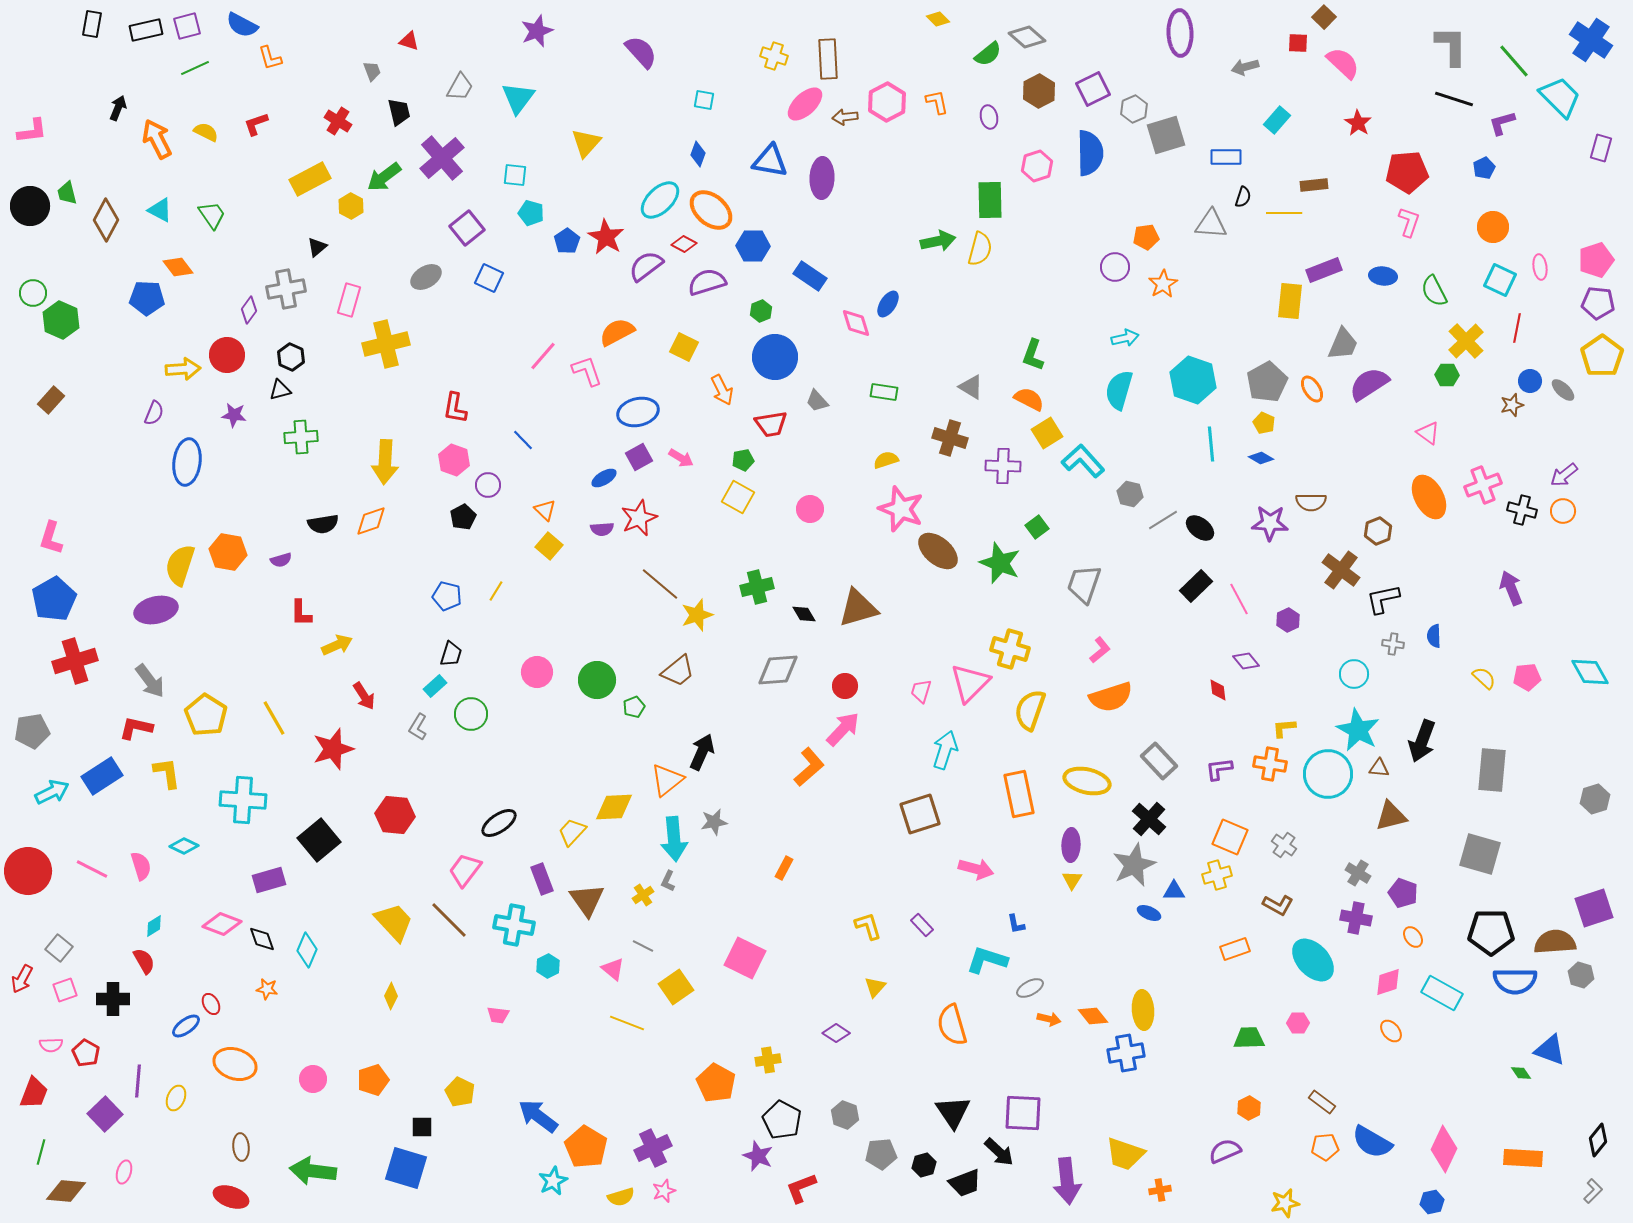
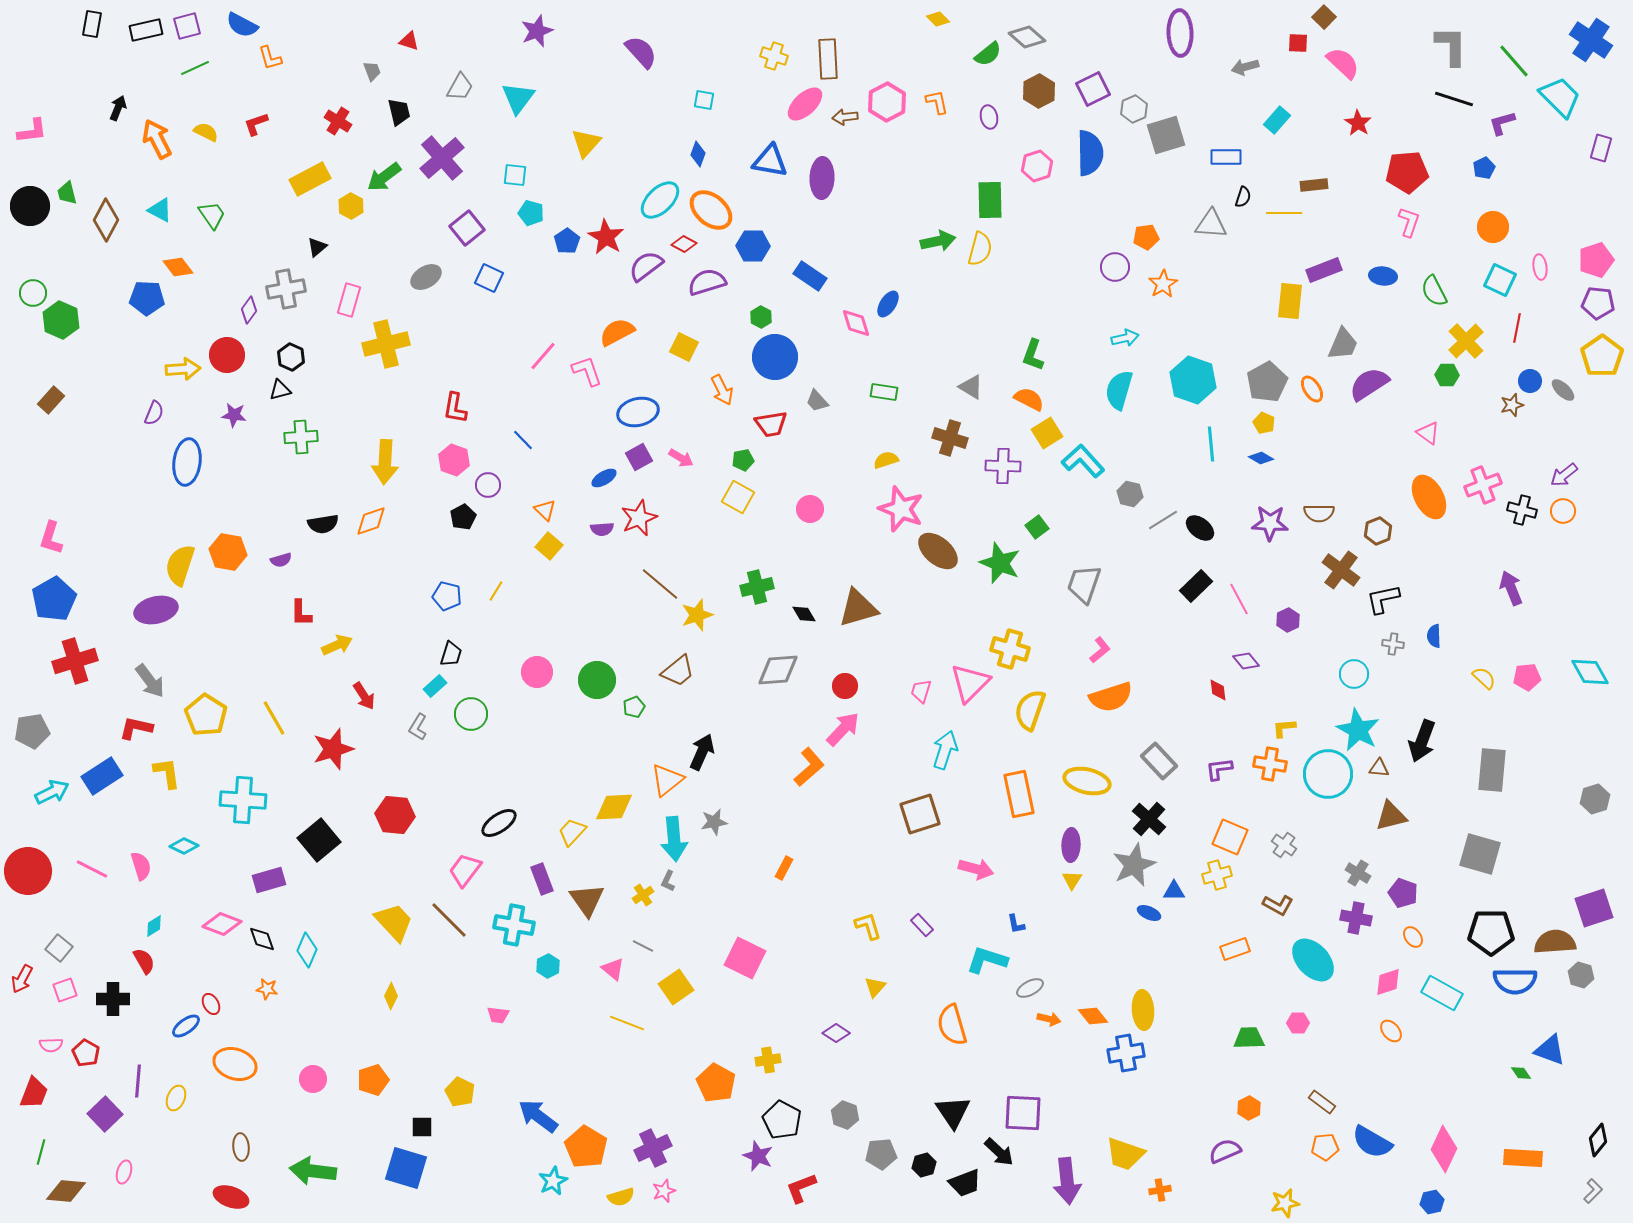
green hexagon at (761, 311): moved 6 px down; rotated 10 degrees counterclockwise
brown semicircle at (1311, 502): moved 8 px right, 11 px down
